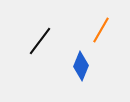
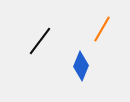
orange line: moved 1 px right, 1 px up
